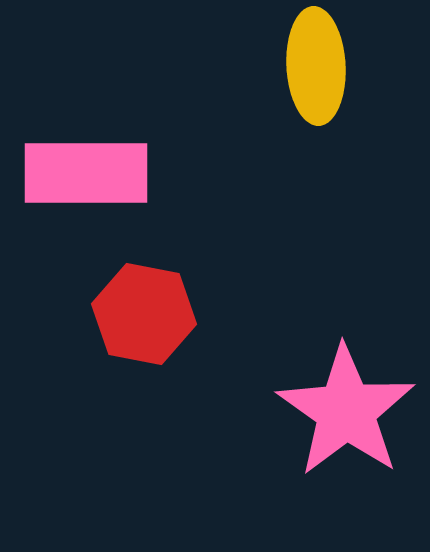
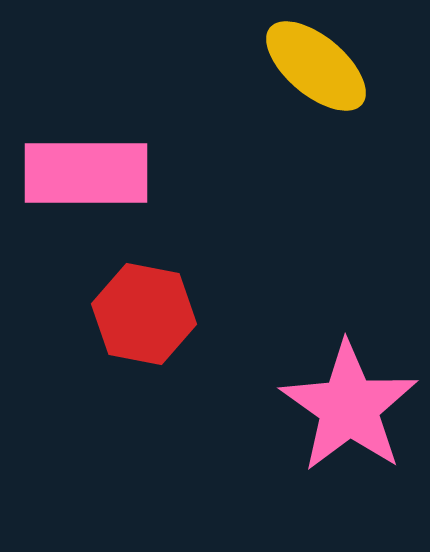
yellow ellipse: rotated 47 degrees counterclockwise
pink star: moved 3 px right, 4 px up
